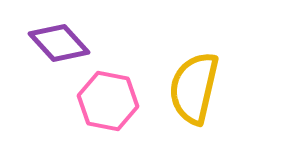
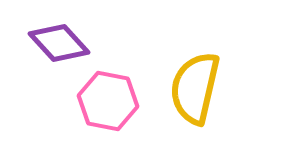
yellow semicircle: moved 1 px right
